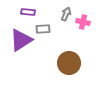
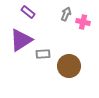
purple rectangle: rotated 32 degrees clockwise
gray rectangle: moved 25 px down
brown circle: moved 3 px down
